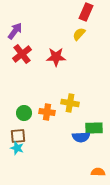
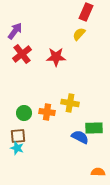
blue semicircle: moved 1 px left; rotated 150 degrees counterclockwise
